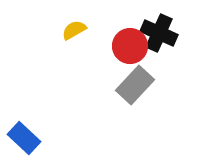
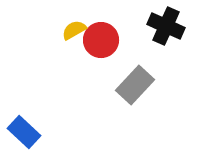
black cross: moved 7 px right, 7 px up
red circle: moved 29 px left, 6 px up
blue rectangle: moved 6 px up
